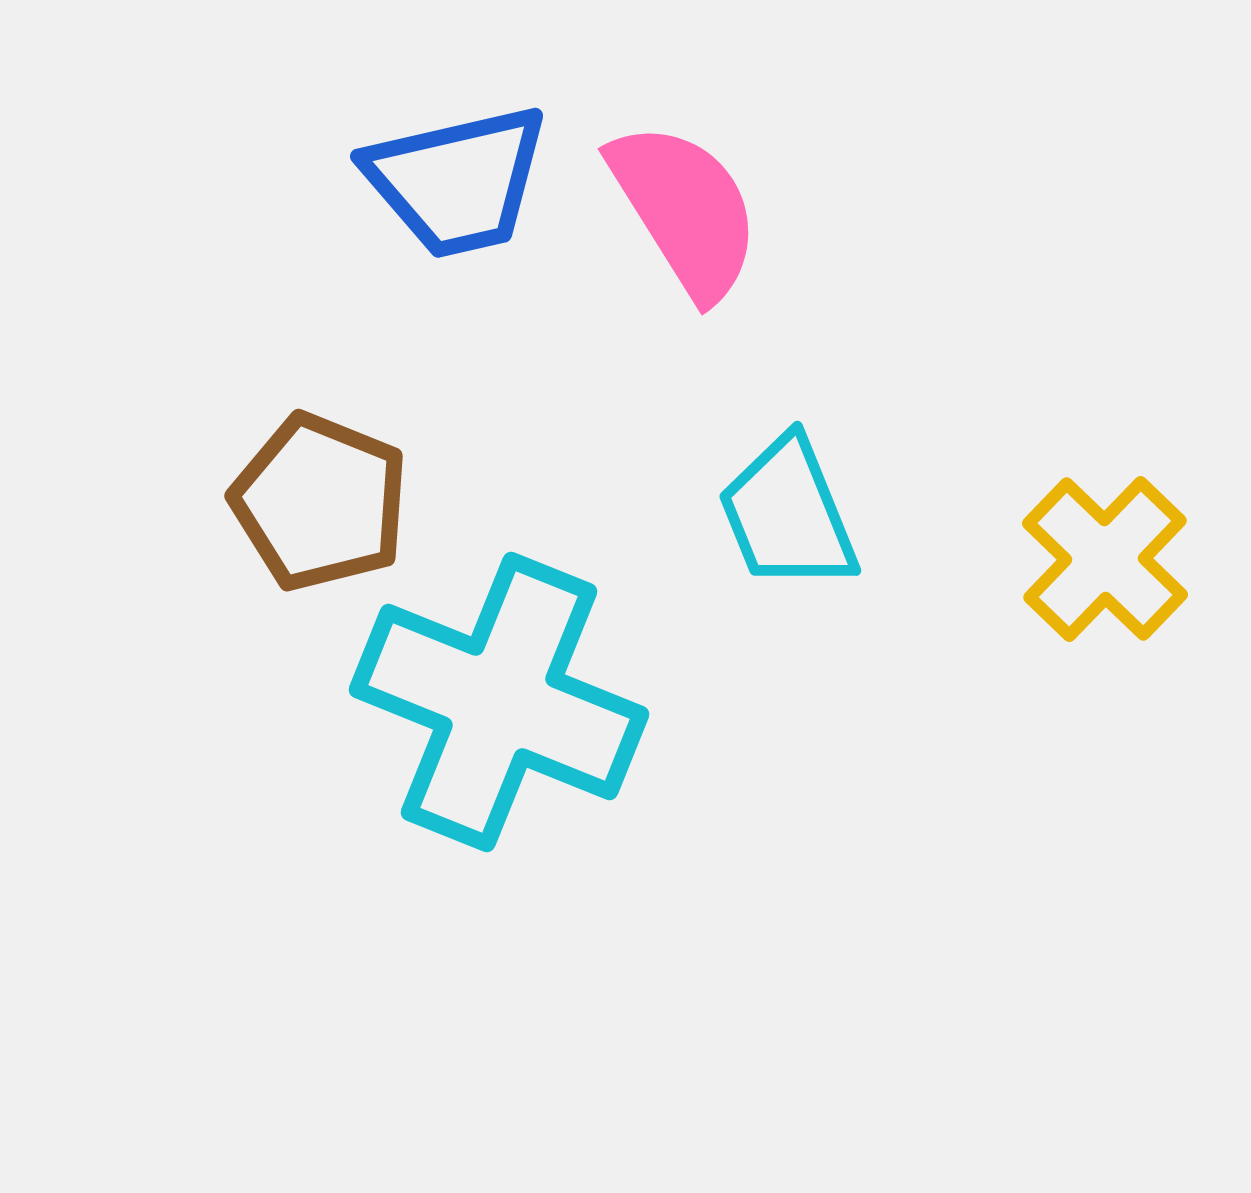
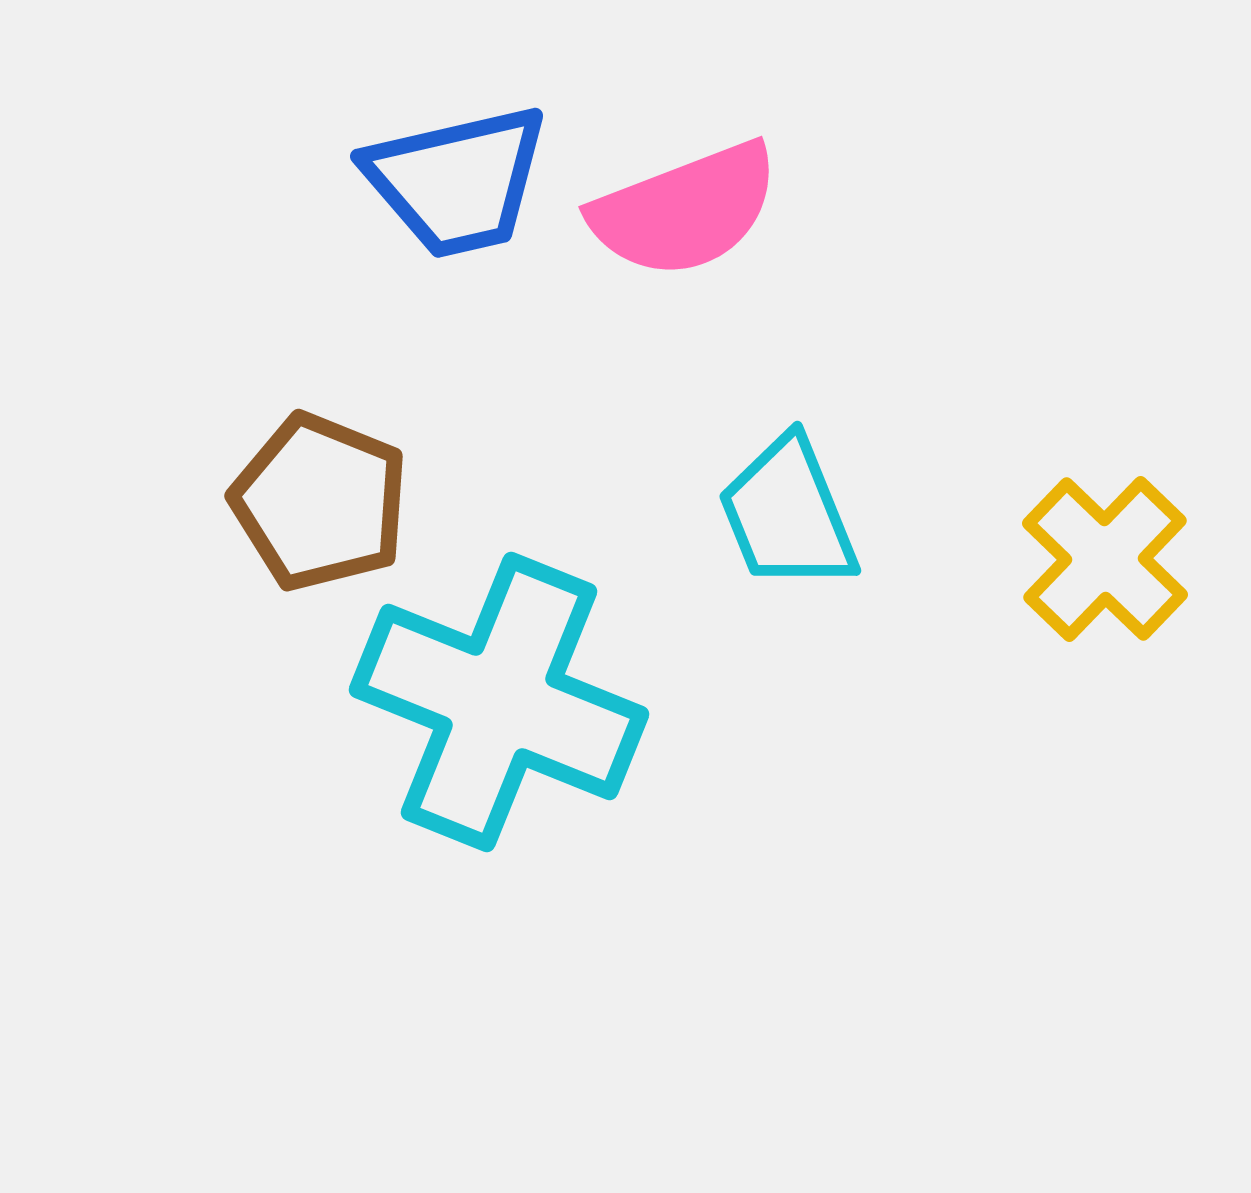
pink semicircle: rotated 101 degrees clockwise
